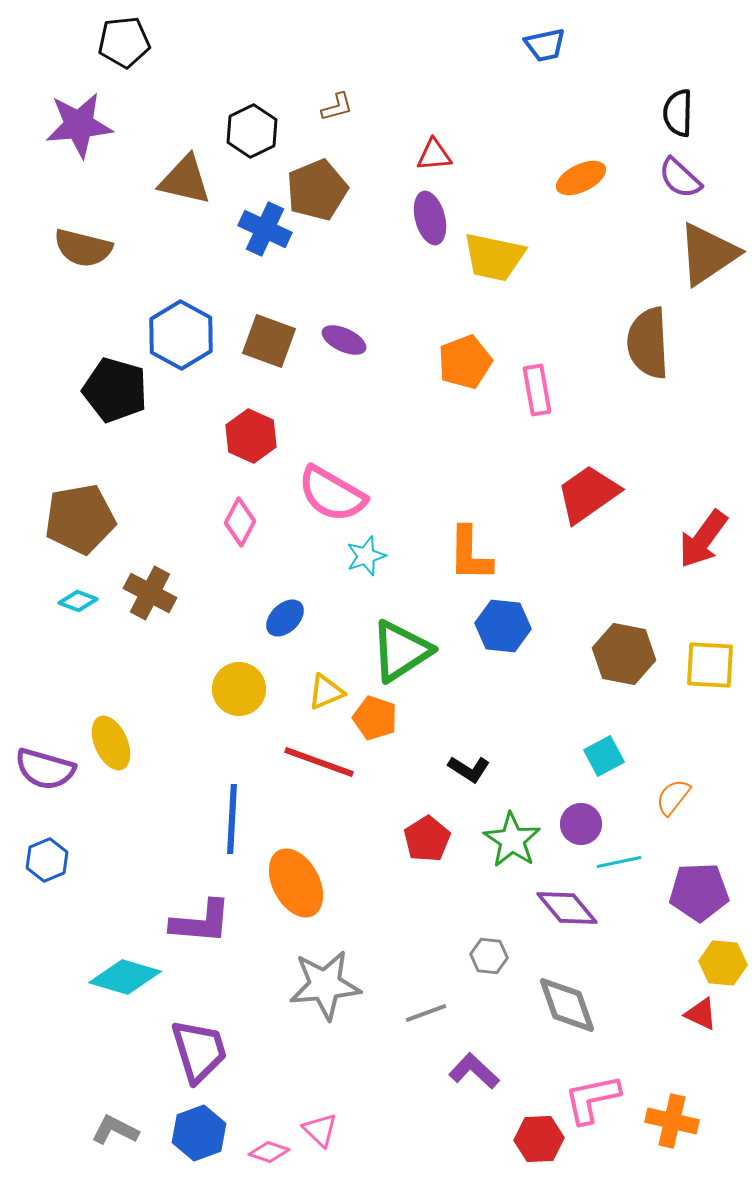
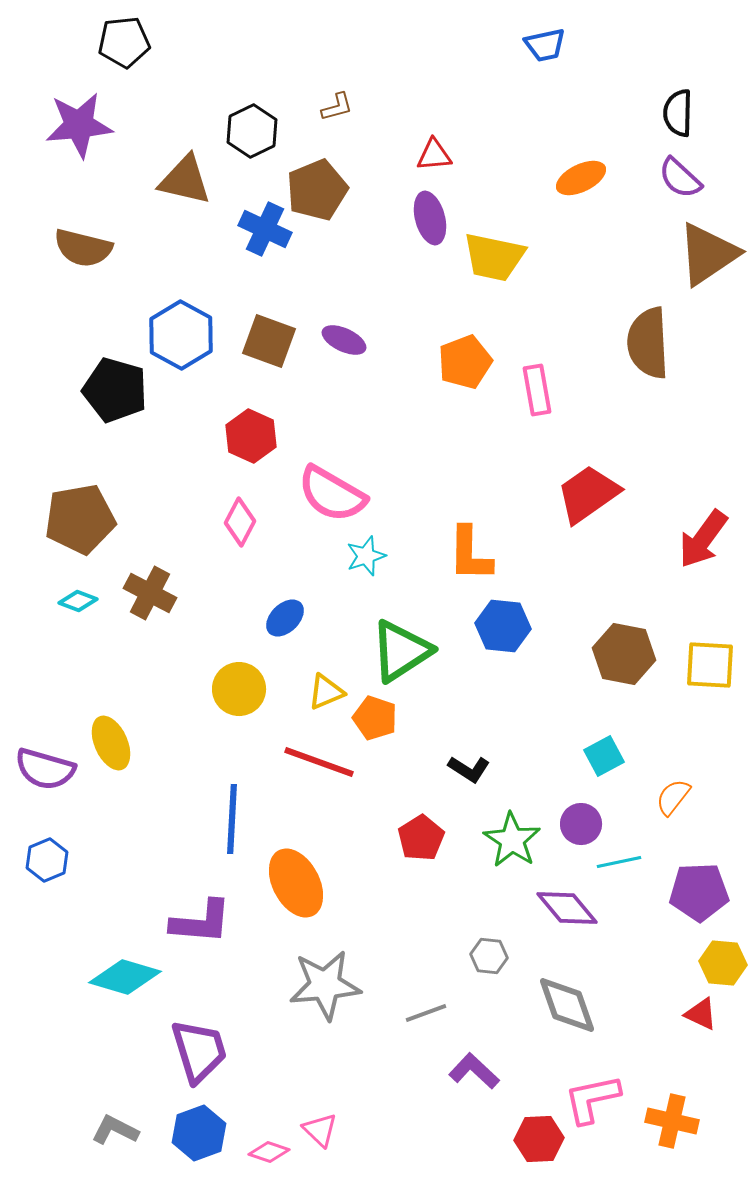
red pentagon at (427, 839): moved 6 px left, 1 px up
